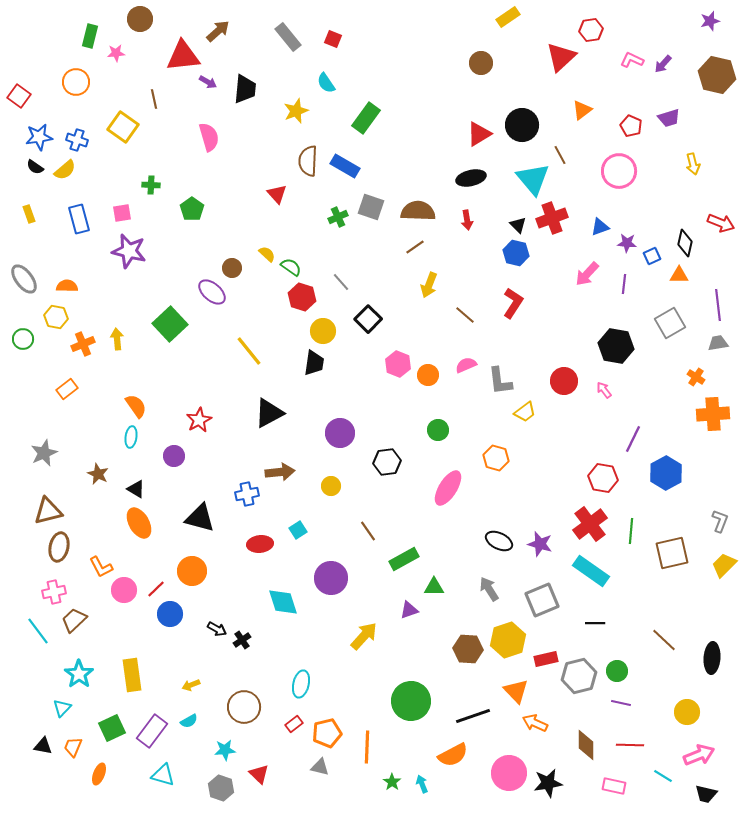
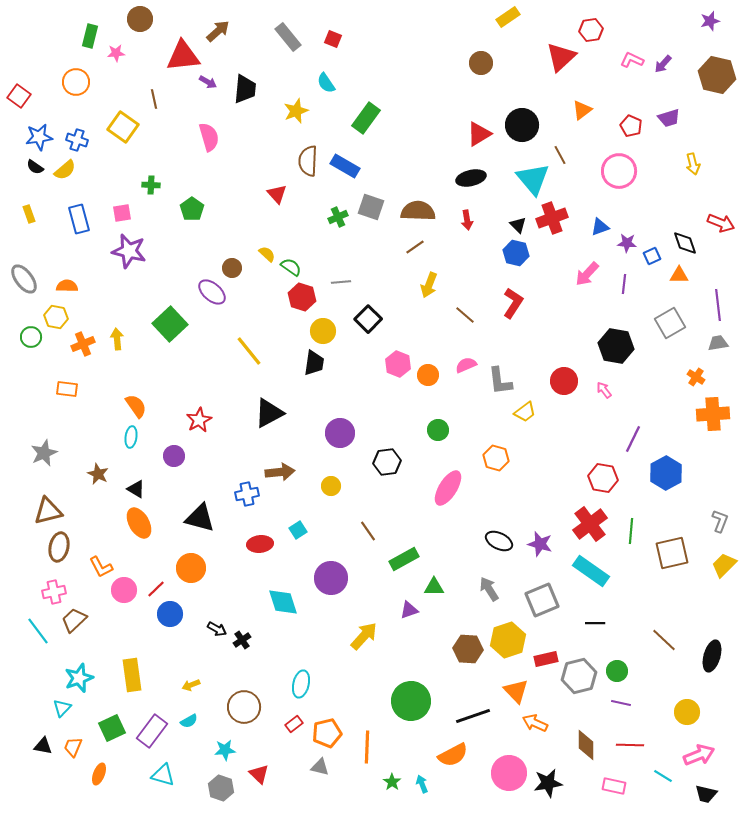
black diamond at (685, 243): rotated 32 degrees counterclockwise
gray line at (341, 282): rotated 54 degrees counterclockwise
green circle at (23, 339): moved 8 px right, 2 px up
orange rectangle at (67, 389): rotated 45 degrees clockwise
orange circle at (192, 571): moved 1 px left, 3 px up
black ellipse at (712, 658): moved 2 px up; rotated 12 degrees clockwise
cyan star at (79, 674): moved 4 px down; rotated 16 degrees clockwise
